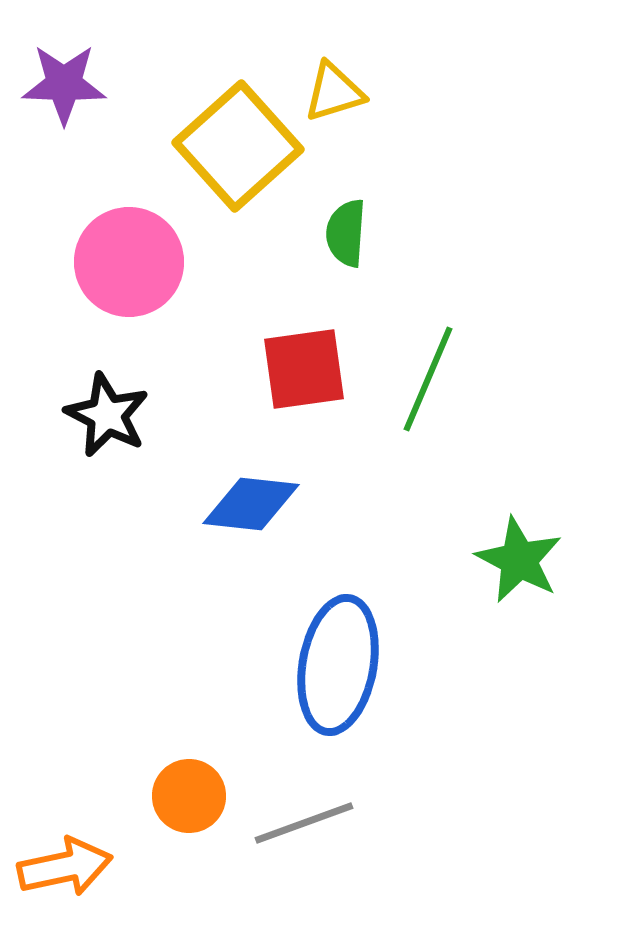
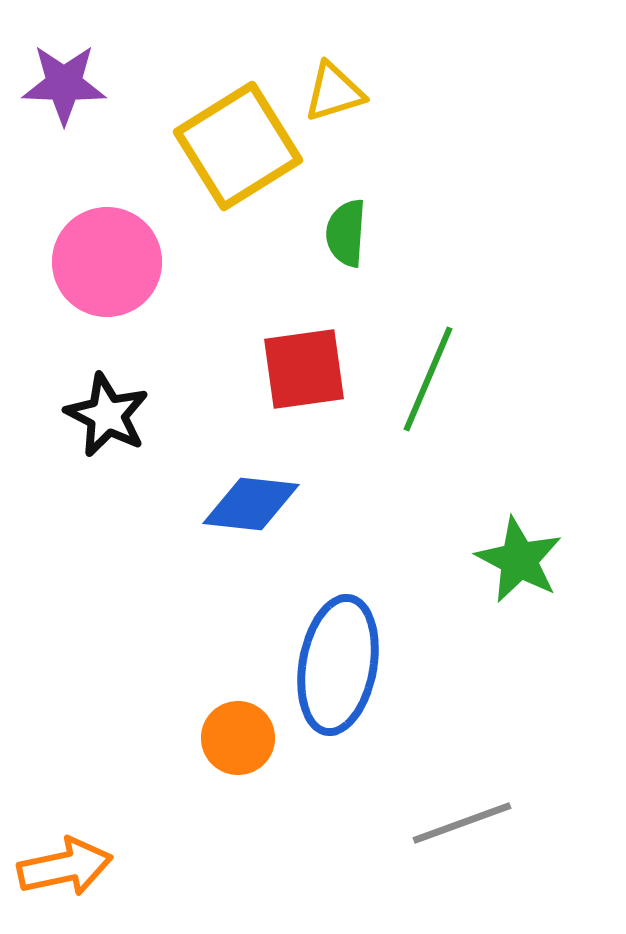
yellow square: rotated 10 degrees clockwise
pink circle: moved 22 px left
orange circle: moved 49 px right, 58 px up
gray line: moved 158 px right
